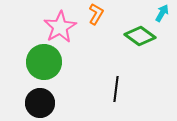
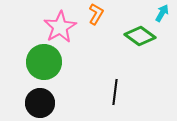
black line: moved 1 px left, 3 px down
